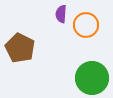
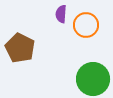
green circle: moved 1 px right, 1 px down
